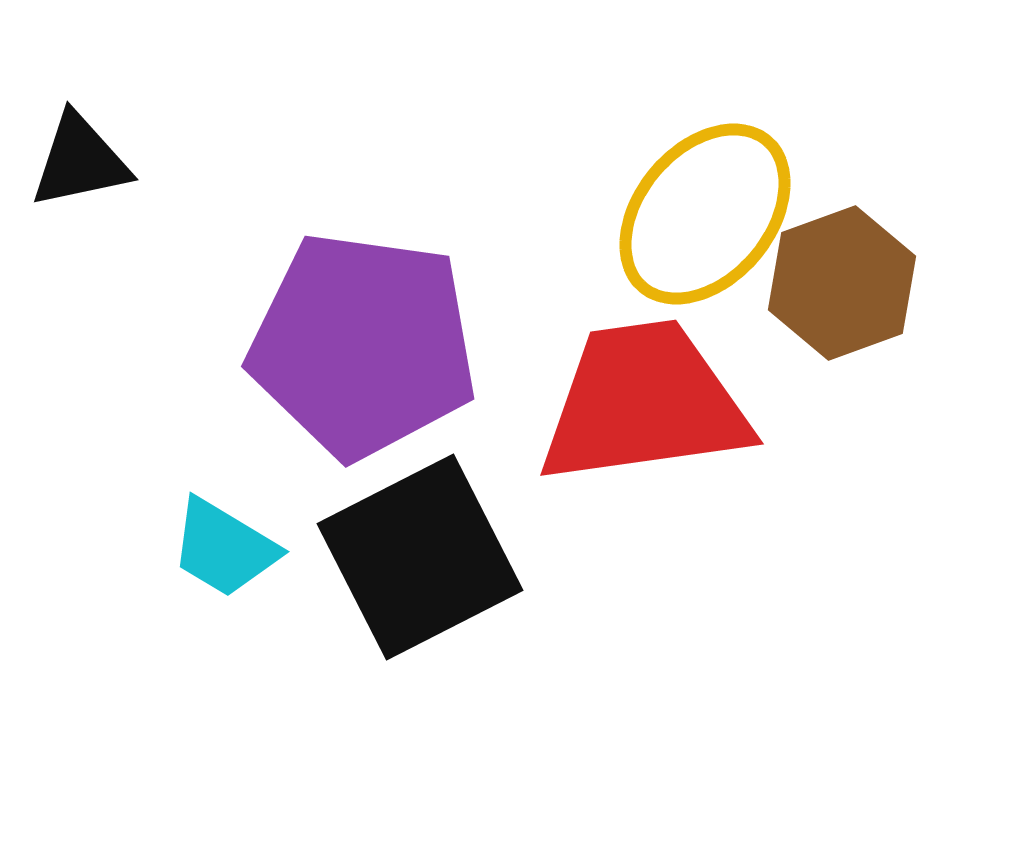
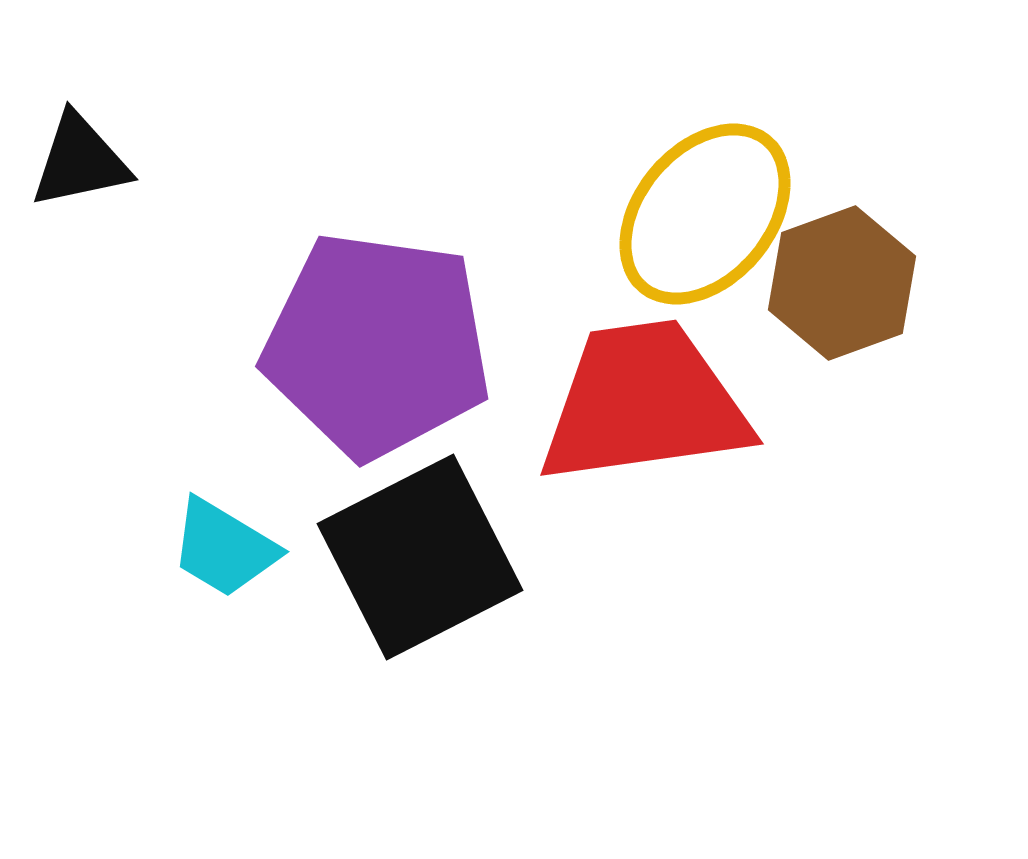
purple pentagon: moved 14 px right
